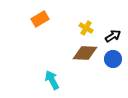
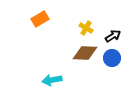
blue circle: moved 1 px left, 1 px up
cyan arrow: rotated 72 degrees counterclockwise
